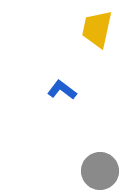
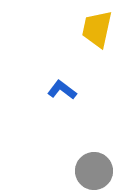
gray circle: moved 6 px left
